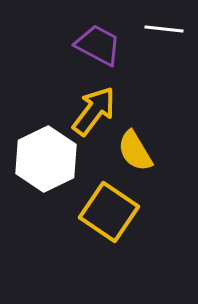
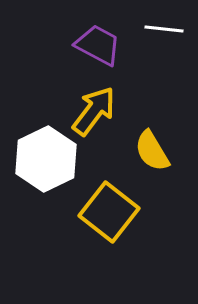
yellow semicircle: moved 17 px right
yellow square: rotated 4 degrees clockwise
